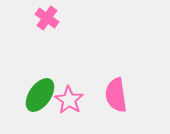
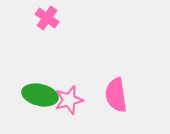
green ellipse: rotated 68 degrees clockwise
pink star: rotated 24 degrees clockwise
